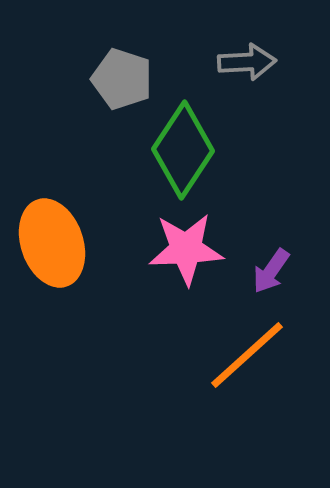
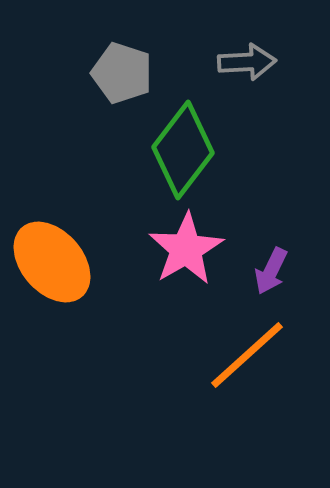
gray pentagon: moved 6 px up
green diamond: rotated 4 degrees clockwise
orange ellipse: moved 19 px down; rotated 22 degrees counterclockwise
pink star: rotated 28 degrees counterclockwise
purple arrow: rotated 9 degrees counterclockwise
